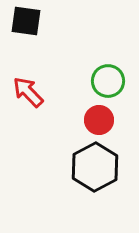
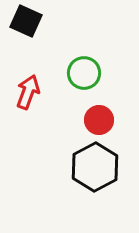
black square: rotated 16 degrees clockwise
green circle: moved 24 px left, 8 px up
red arrow: rotated 64 degrees clockwise
